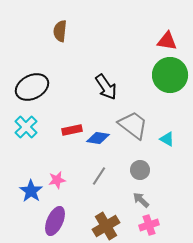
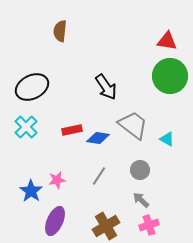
green circle: moved 1 px down
